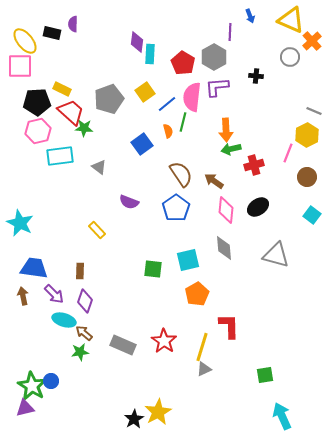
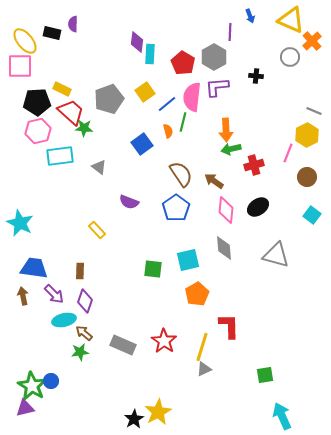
cyan ellipse at (64, 320): rotated 30 degrees counterclockwise
